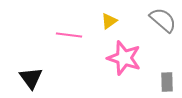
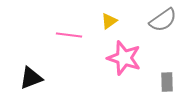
gray semicircle: rotated 104 degrees clockwise
black triangle: rotated 45 degrees clockwise
